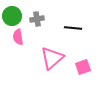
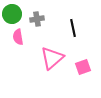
green circle: moved 2 px up
black line: rotated 72 degrees clockwise
